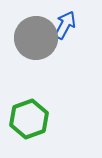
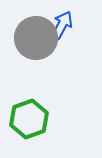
blue arrow: moved 3 px left
